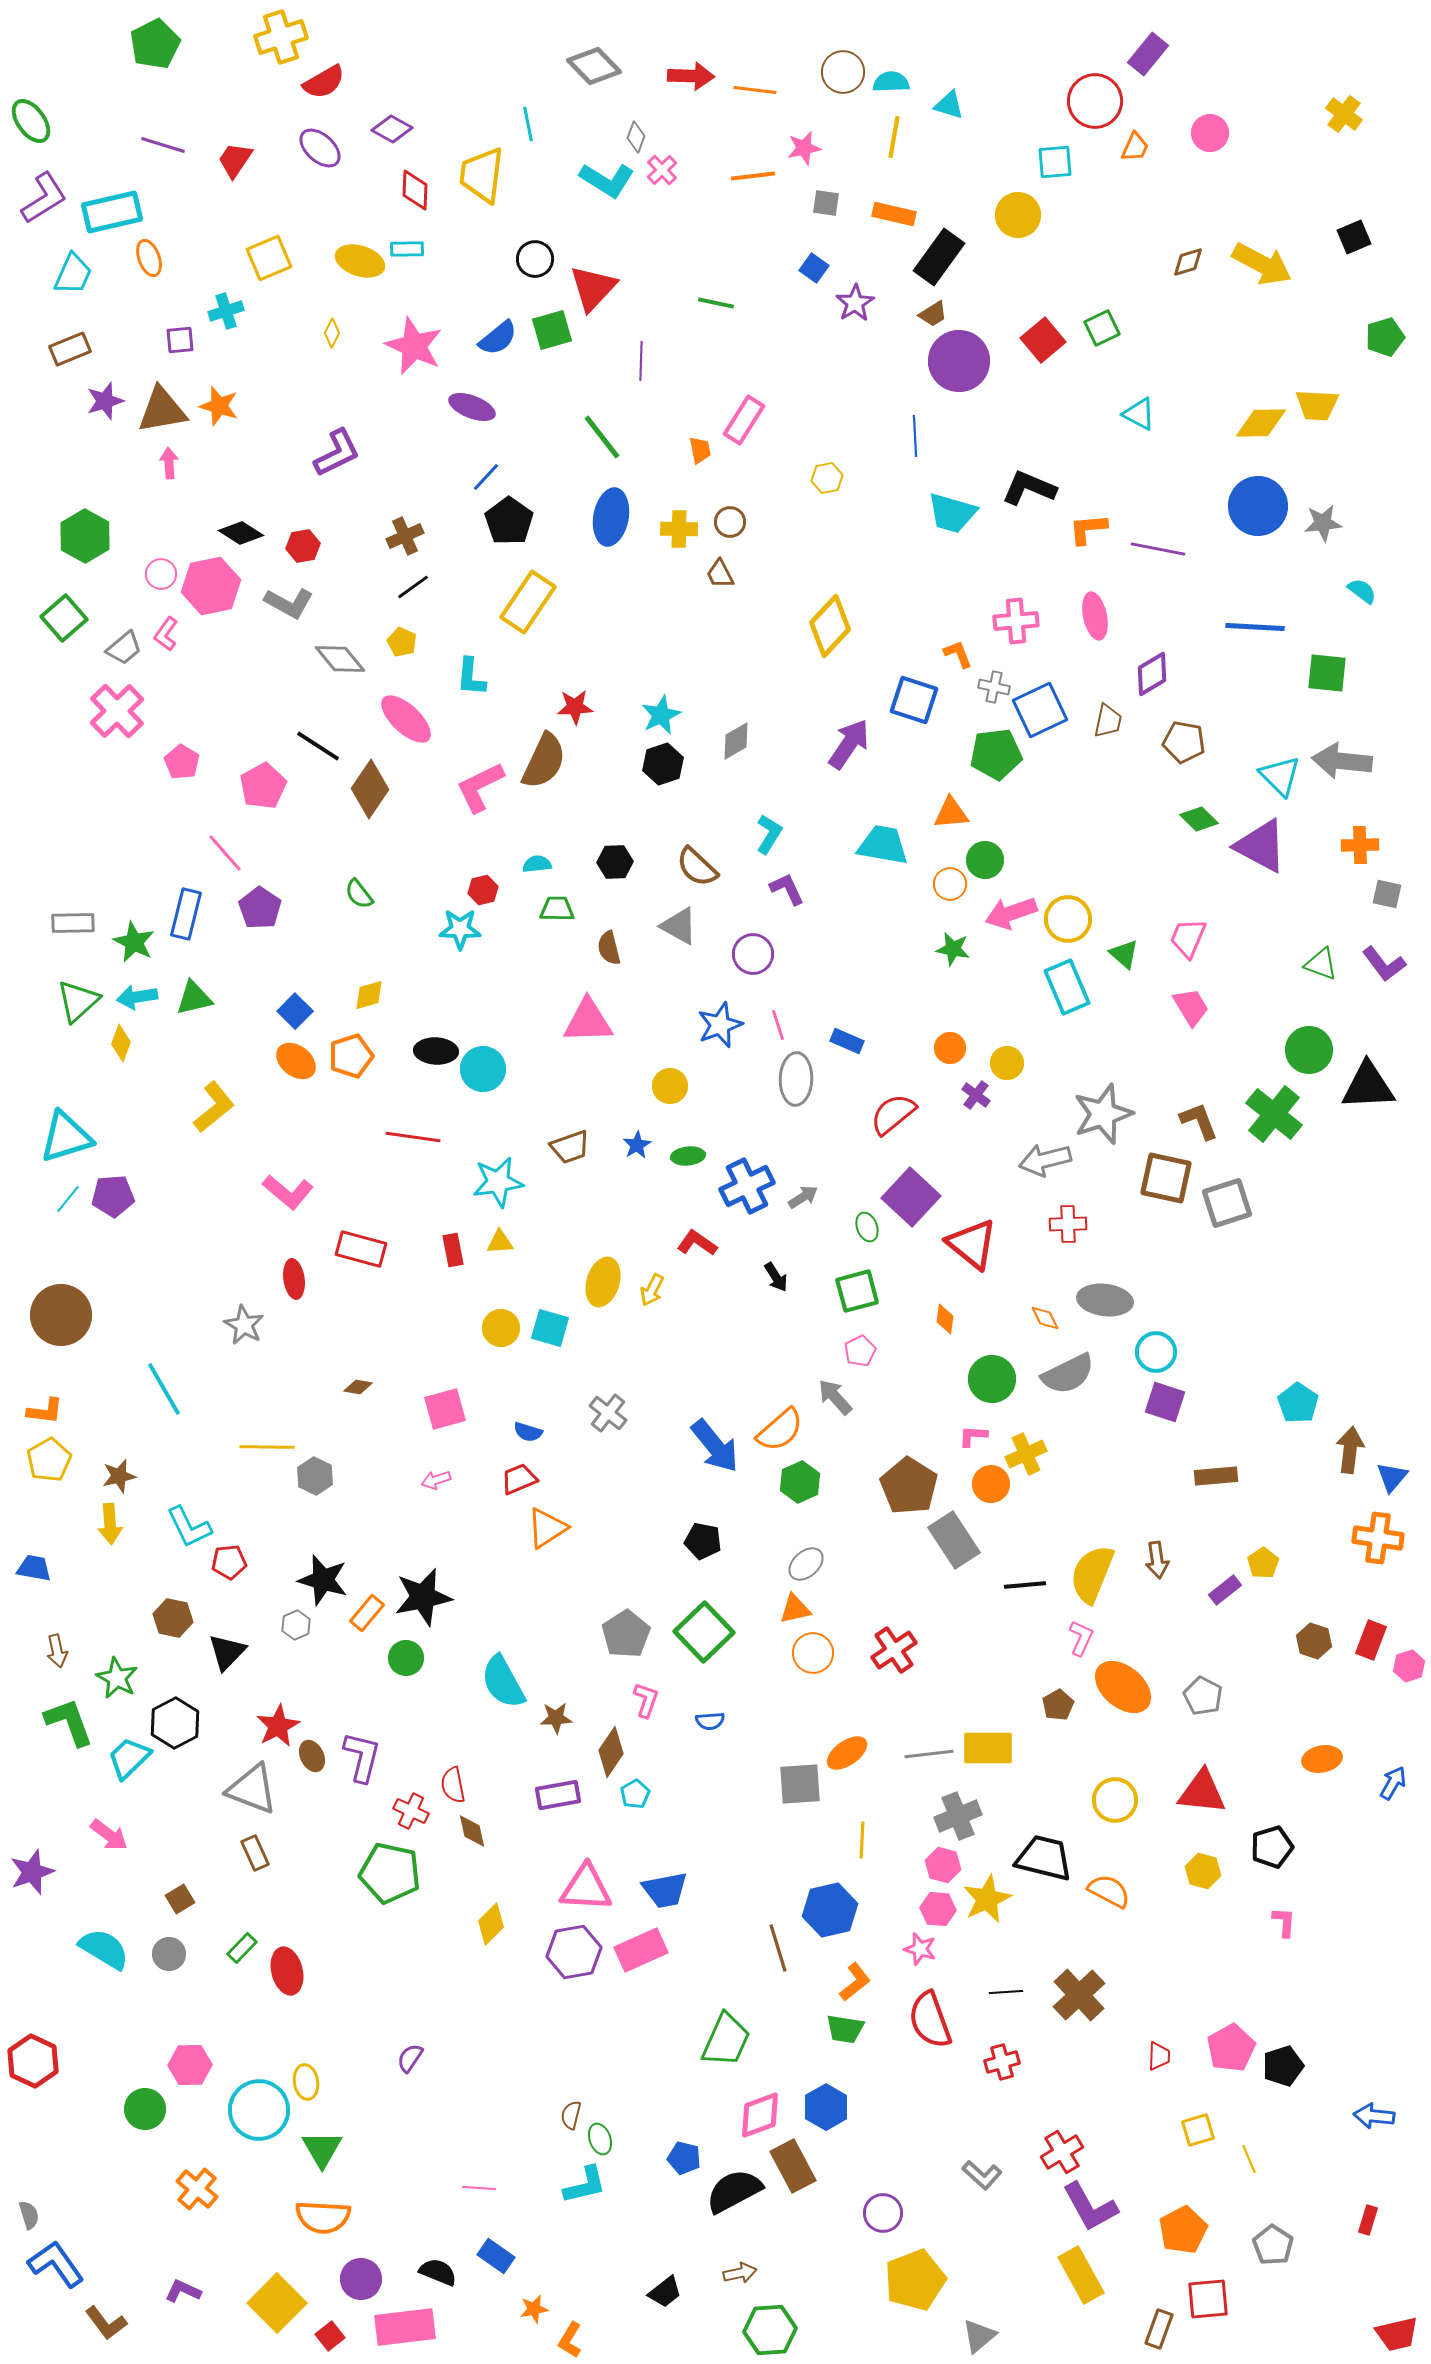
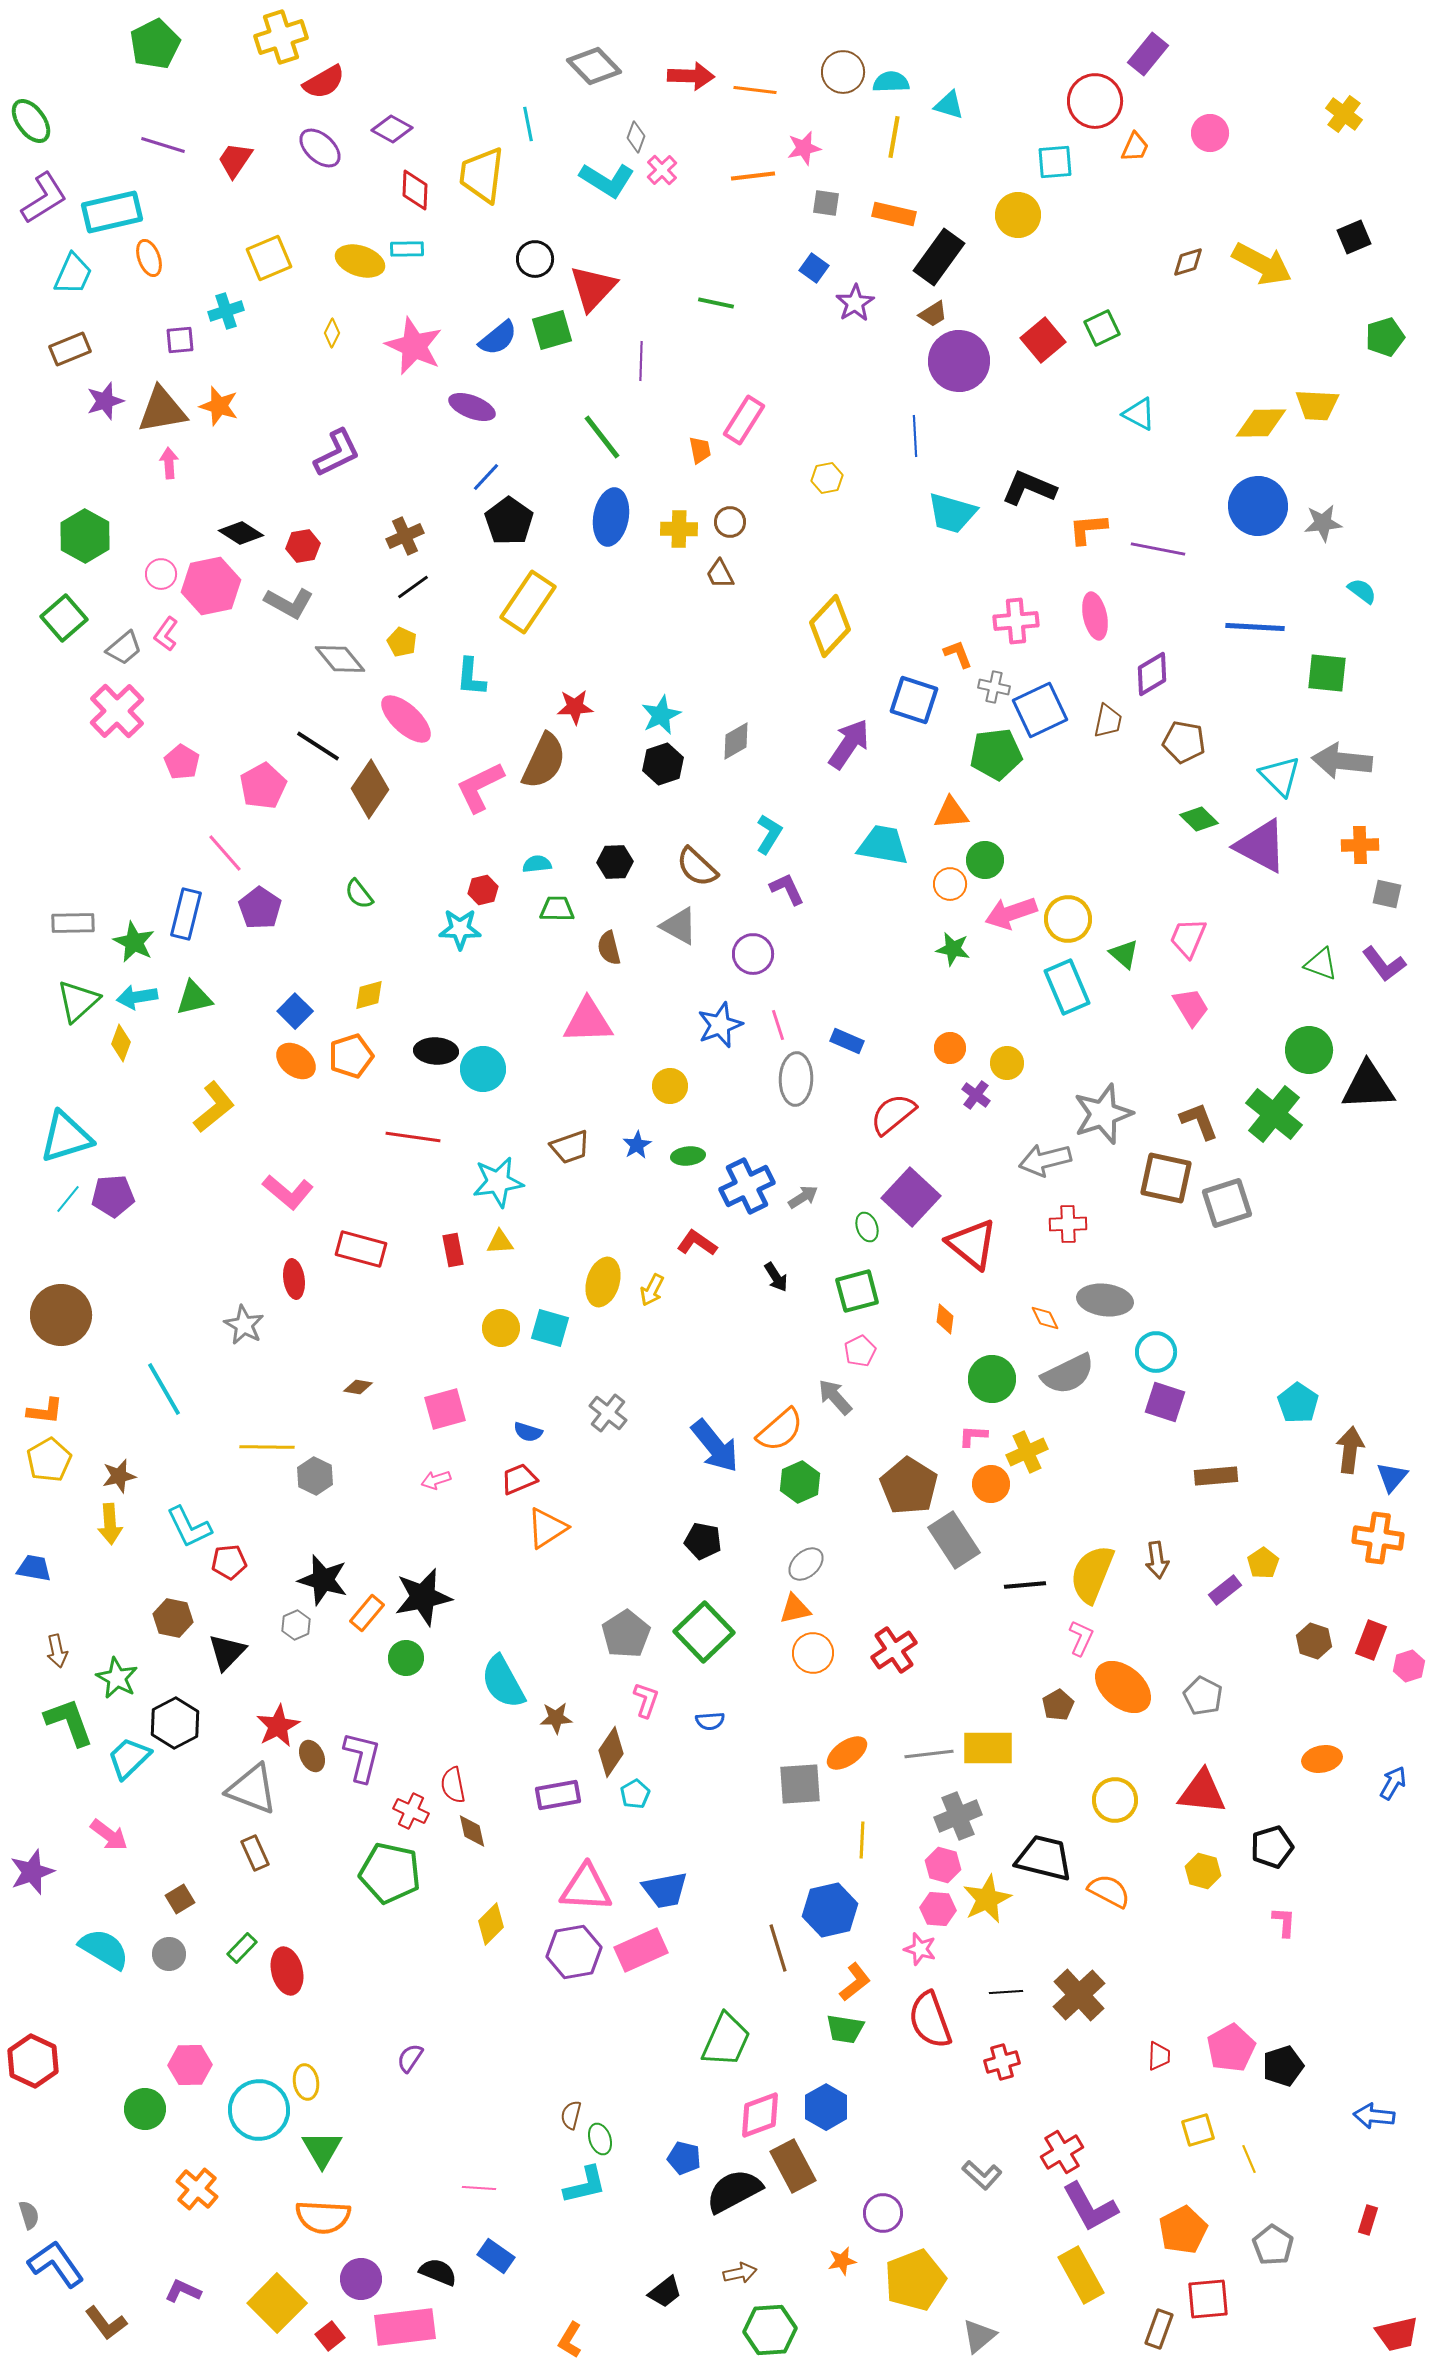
yellow cross at (1026, 1454): moved 1 px right, 2 px up
orange star at (534, 2309): moved 308 px right, 48 px up
